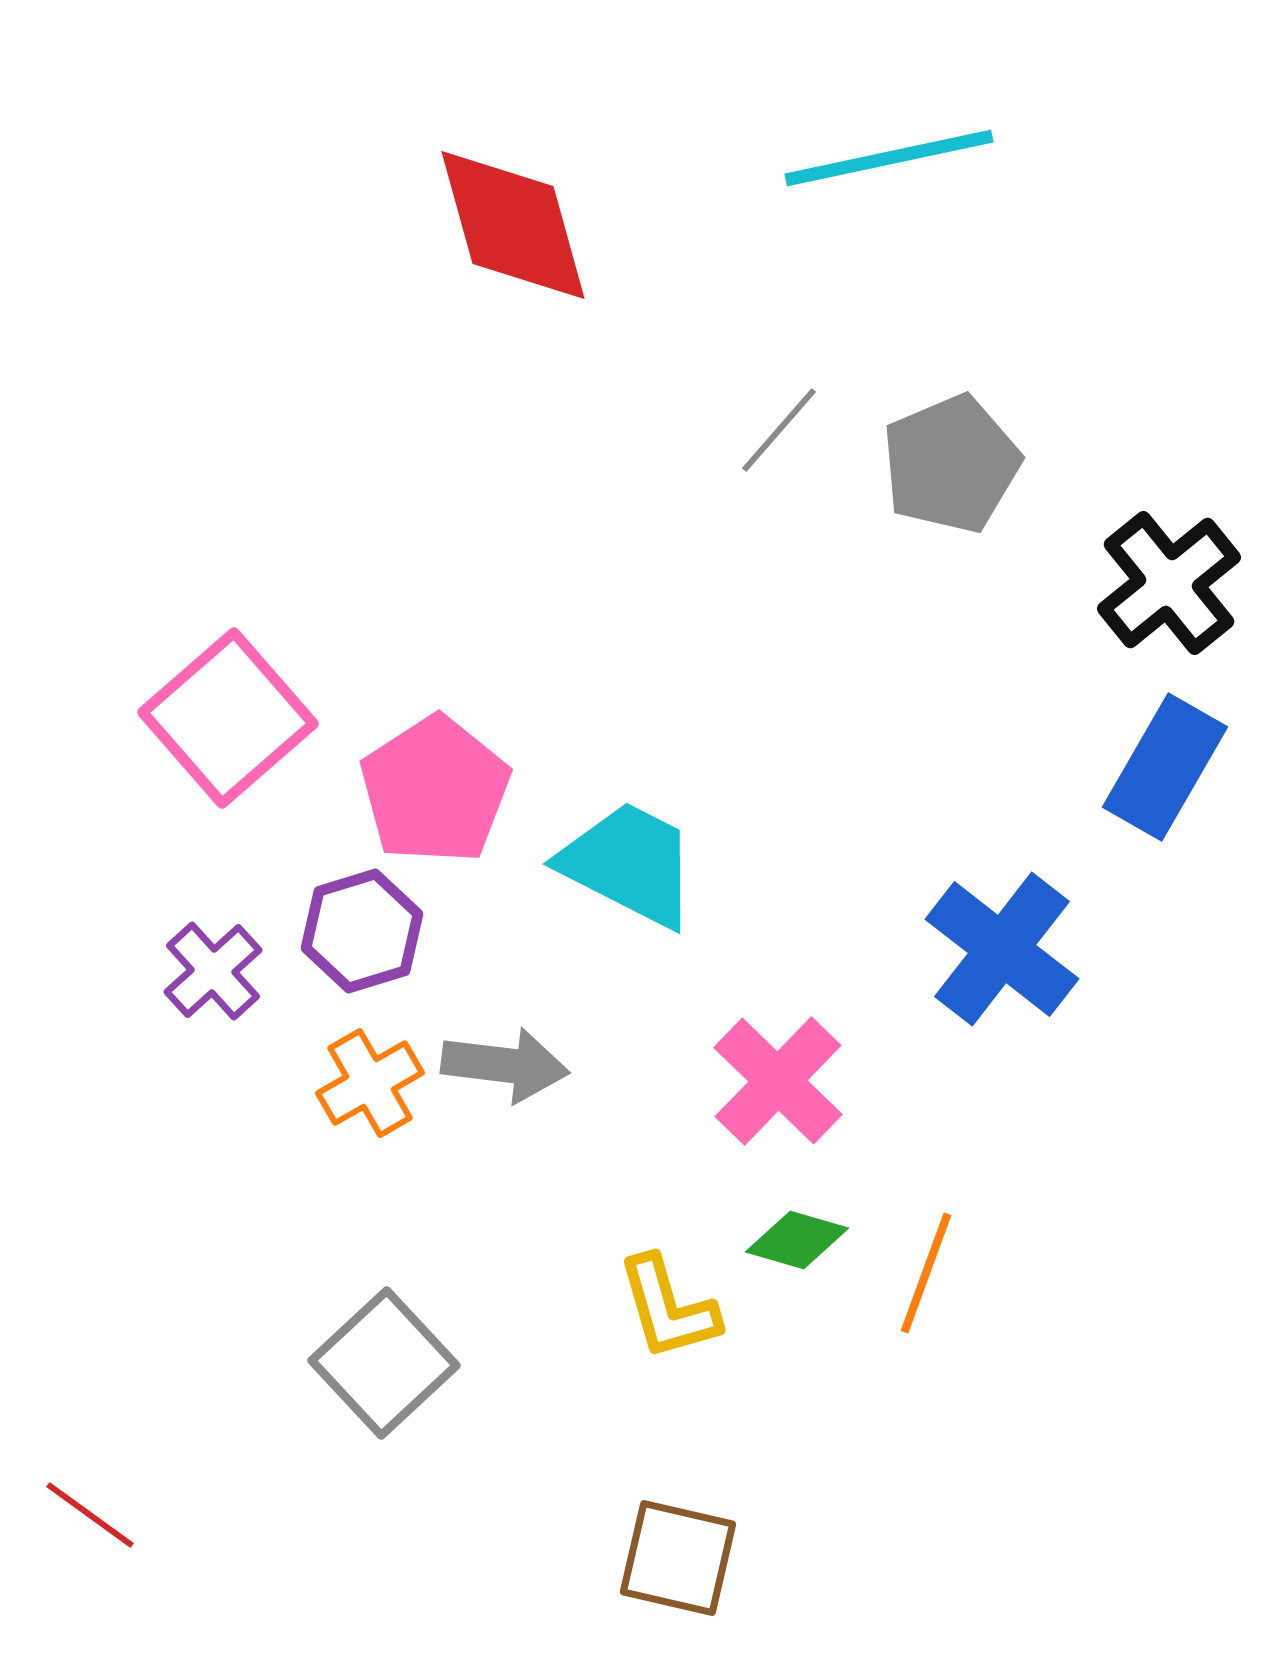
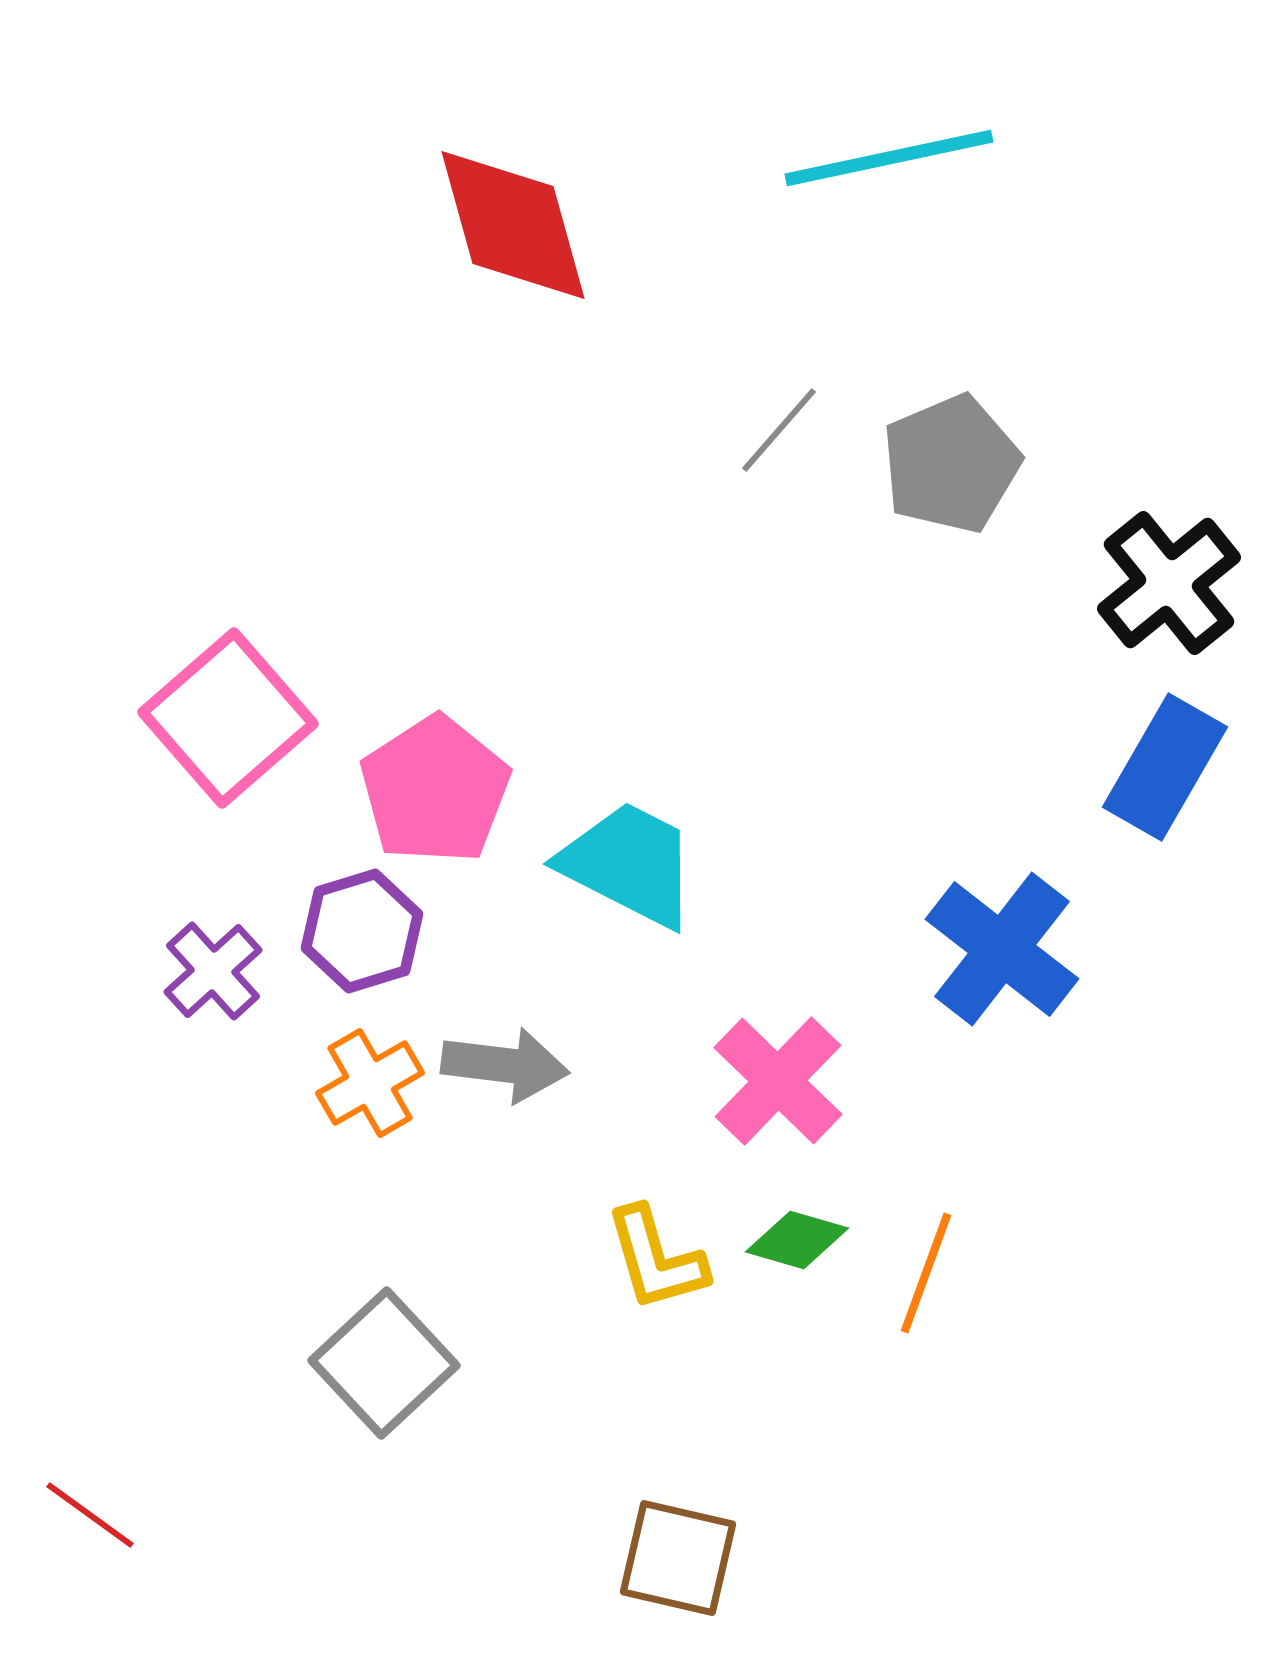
yellow L-shape: moved 12 px left, 49 px up
